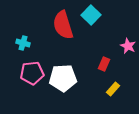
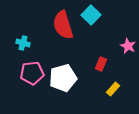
red rectangle: moved 3 px left
white pentagon: rotated 12 degrees counterclockwise
